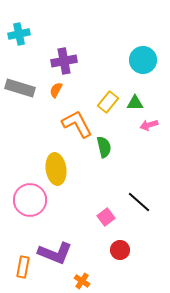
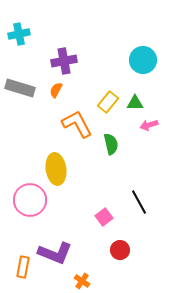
green semicircle: moved 7 px right, 3 px up
black line: rotated 20 degrees clockwise
pink square: moved 2 px left
